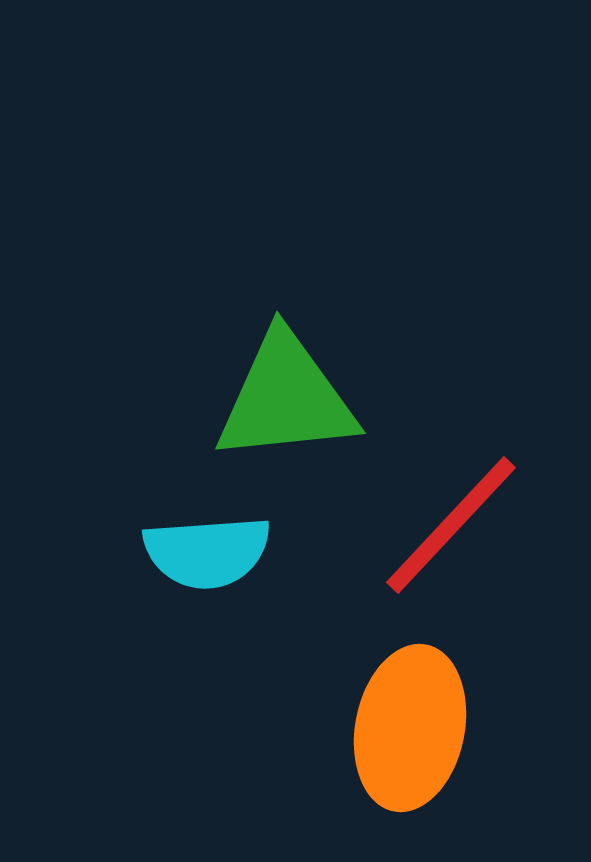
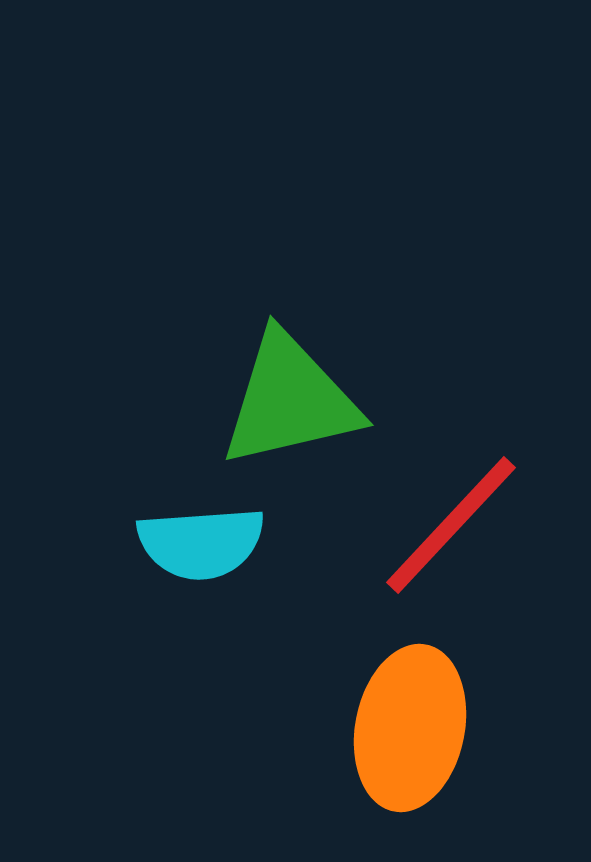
green triangle: moved 4 px right, 2 px down; rotated 7 degrees counterclockwise
cyan semicircle: moved 6 px left, 9 px up
